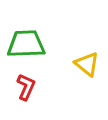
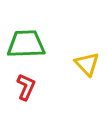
yellow triangle: rotated 8 degrees clockwise
